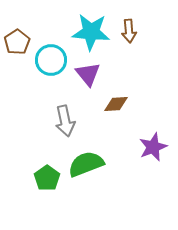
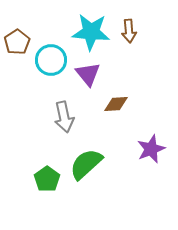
gray arrow: moved 1 px left, 4 px up
purple star: moved 2 px left, 2 px down
green semicircle: rotated 21 degrees counterclockwise
green pentagon: moved 1 px down
